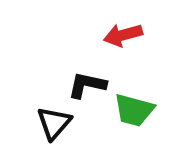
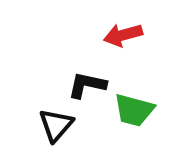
black triangle: moved 2 px right, 2 px down
